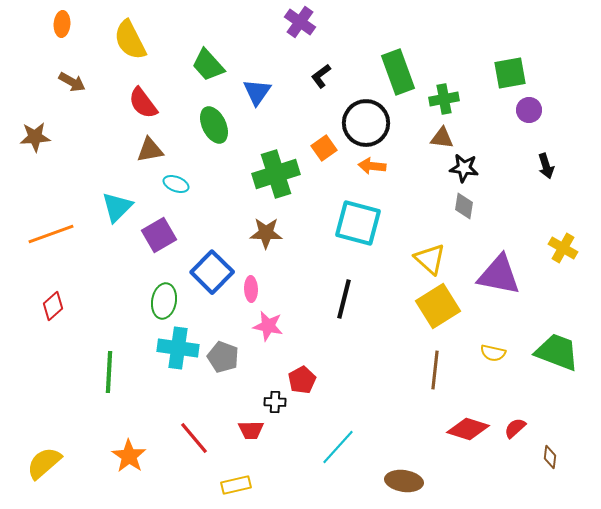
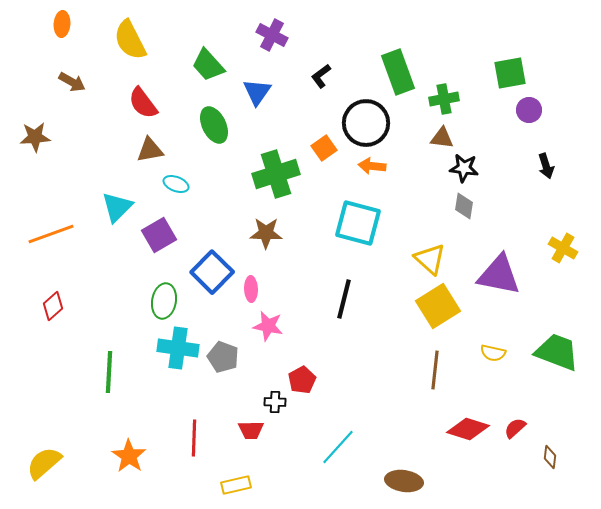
purple cross at (300, 22): moved 28 px left, 13 px down; rotated 8 degrees counterclockwise
red line at (194, 438): rotated 42 degrees clockwise
